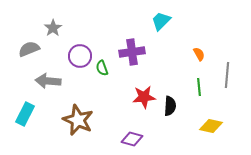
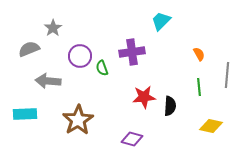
cyan rectangle: rotated 60 degrees clockwise
brown star: rotated 16 degrees clockwise
